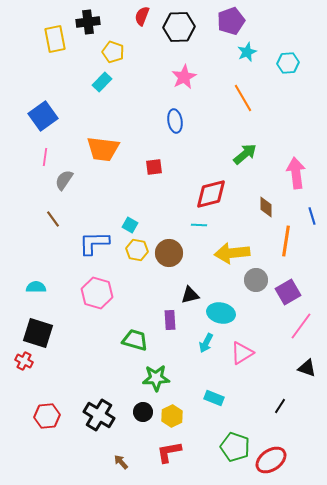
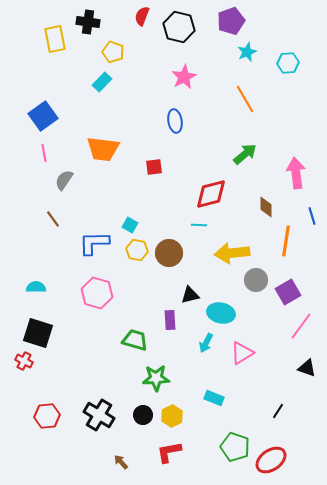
black cross at (88, 22): rotated 15 degrees clockwise
black hexagon at (179, 27): rotated 16 degrees clockwise
orange line at (243, 98): moved 2 px right, 1 px down
pink line at (45, 157): moved 1 px left, 4 px up; rotated 18 degrees counterclockwise
black line at (280, 406): moved 2 px left, 5 px down
black circle at (143, 412): moved 3 px down
